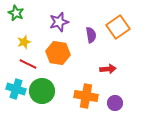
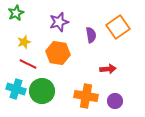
green star: rotated 21 degrees clockwise
purple circle: moved 2 px up
